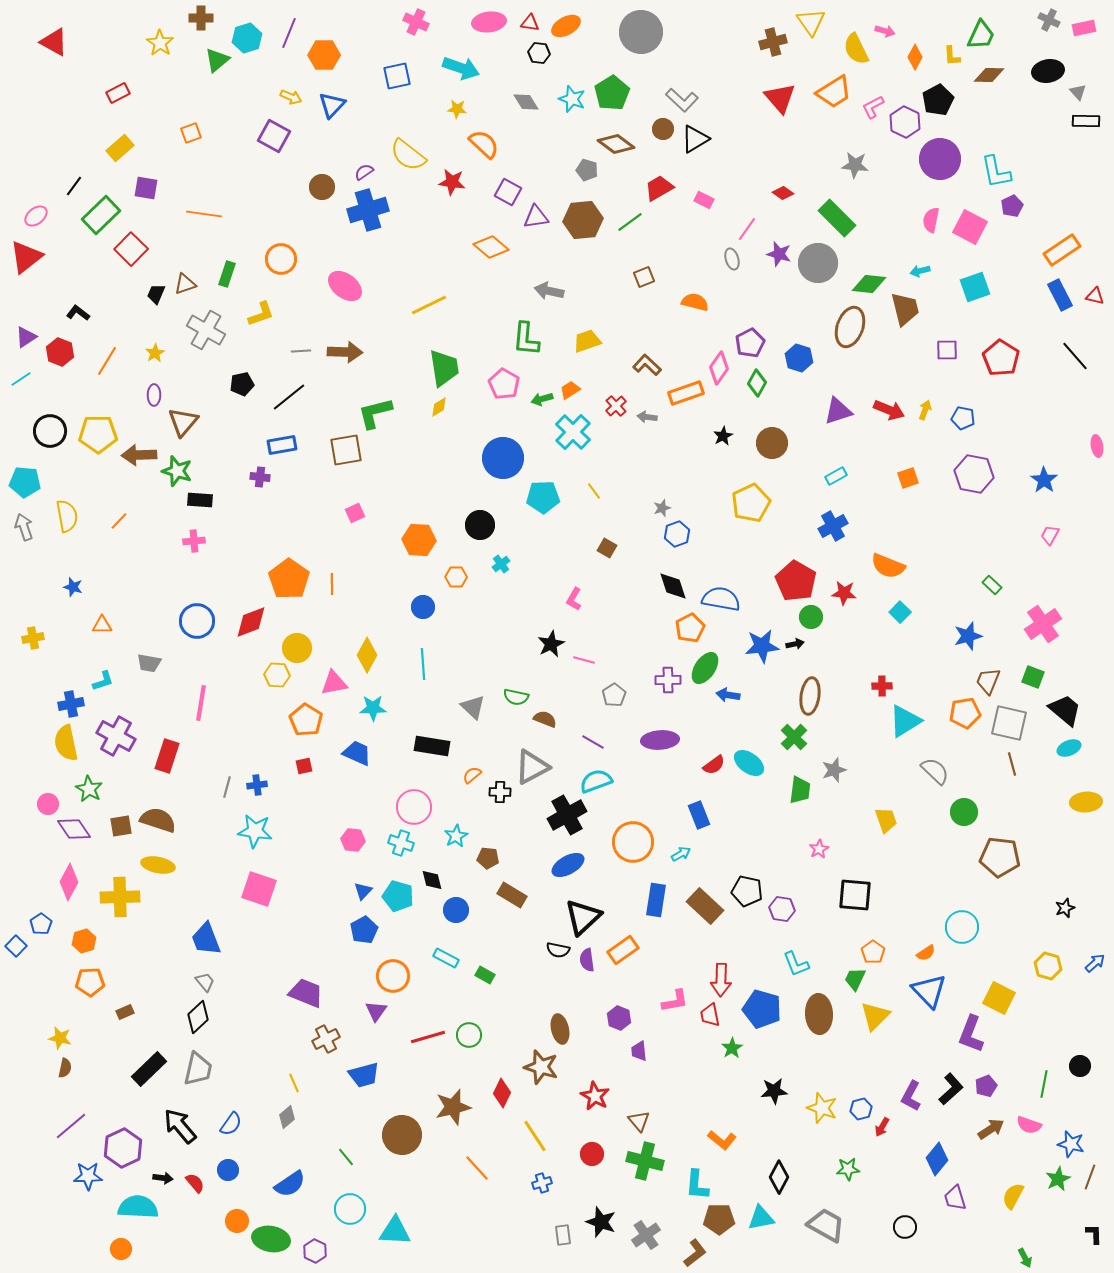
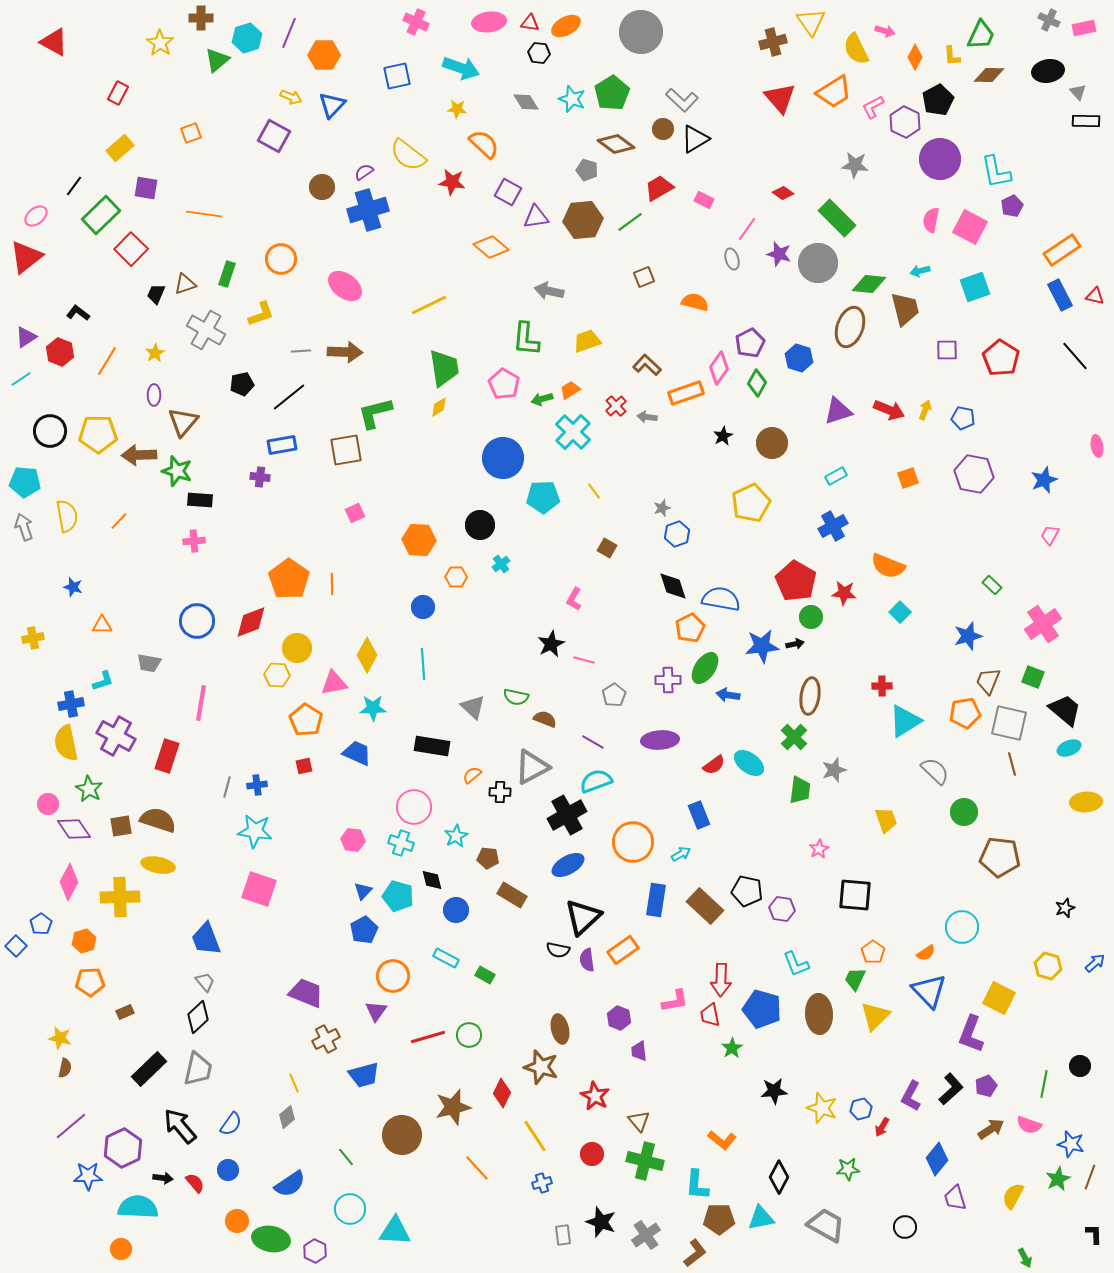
red rectangle at (118, 93): rotated 35 degrees counterclockwise
blue star at (1044, 480): rotated 16 degrees clockwise
